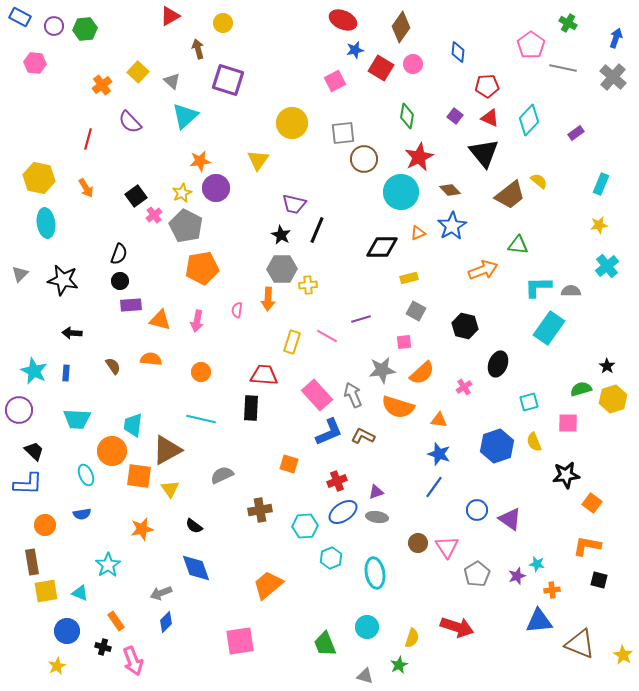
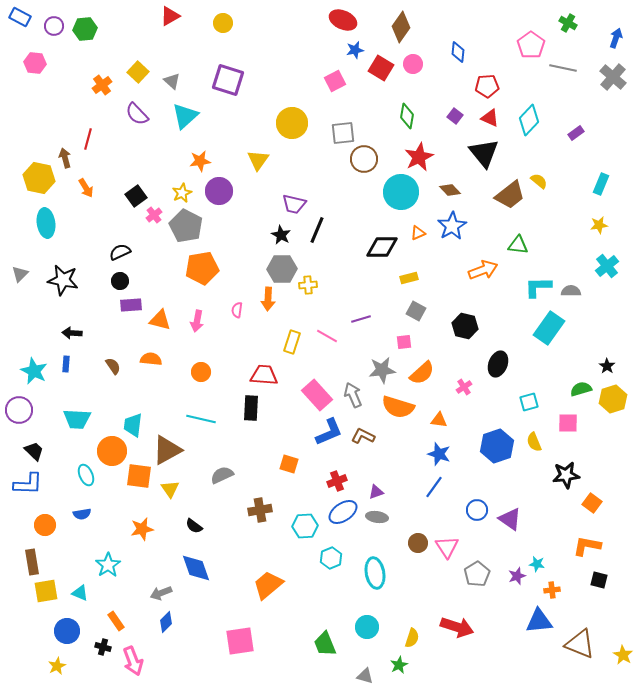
brown arrow at (198, 49): moved 133 px left, 109 px down
purple semicircle at (130, 122): moved 7 px right, 8 px up
purple circle at (216, 188): moved 3 px right, 3 px down
black semicircle at (119, 254): moved 1 px right, 2 px up; rotated 135 degrees counterclockwise
blue rectangle at (66, 373): moved 9 px up
